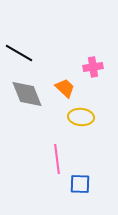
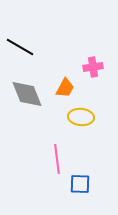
black line: moved 1 px right, 6 px up
orange trapezoid: rotated 75 degrees clockwise
